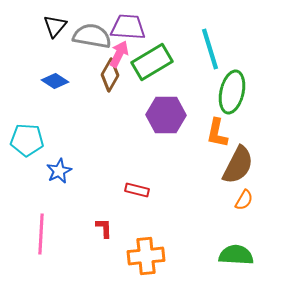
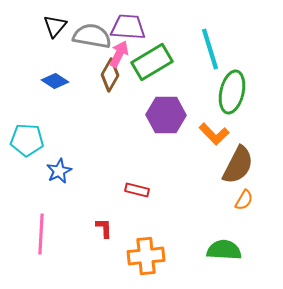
orange L-shape: moved 3 px left, 1 px down; rotated 56 degrees counterclockwise
green semicircle: moved 12 px left, 5 px up
